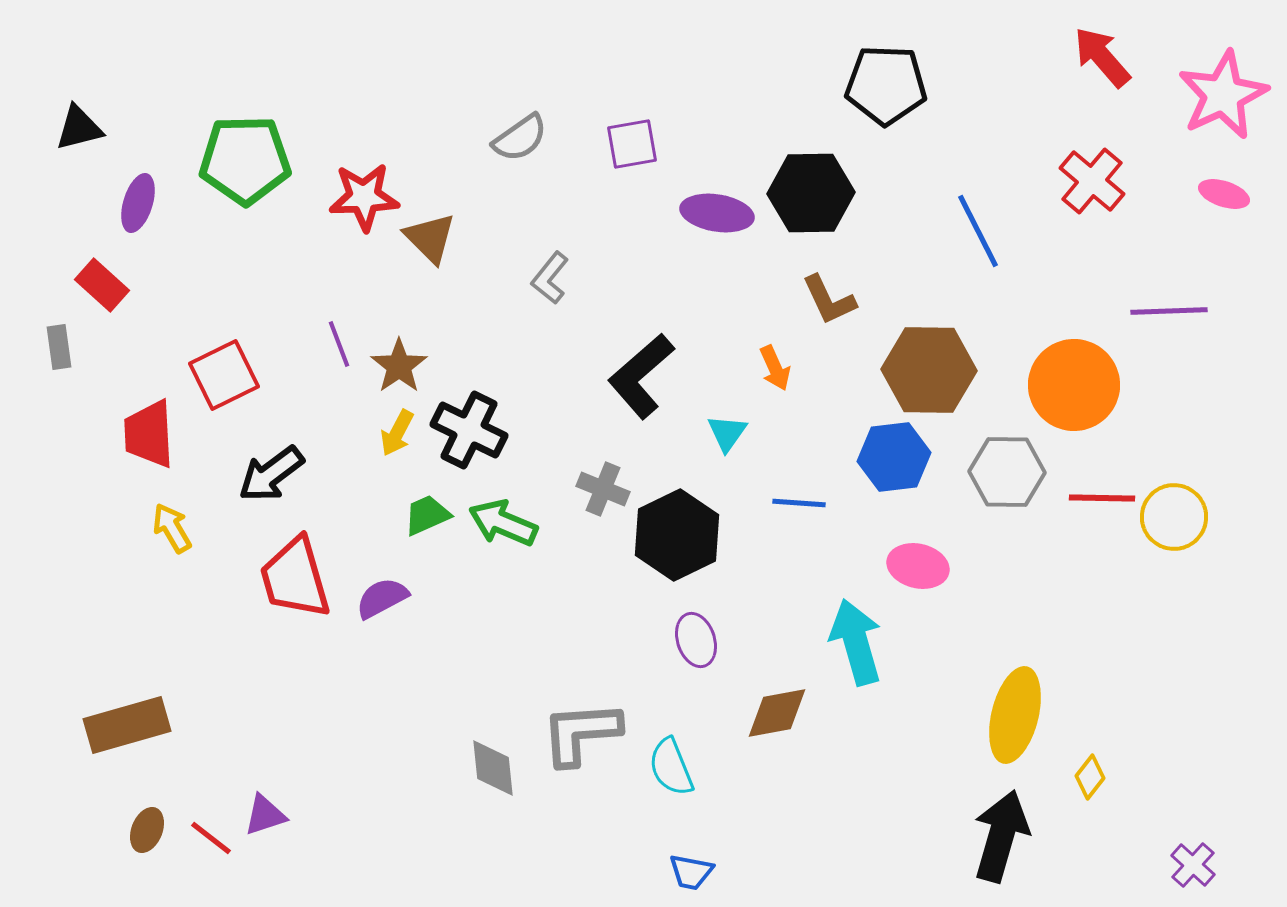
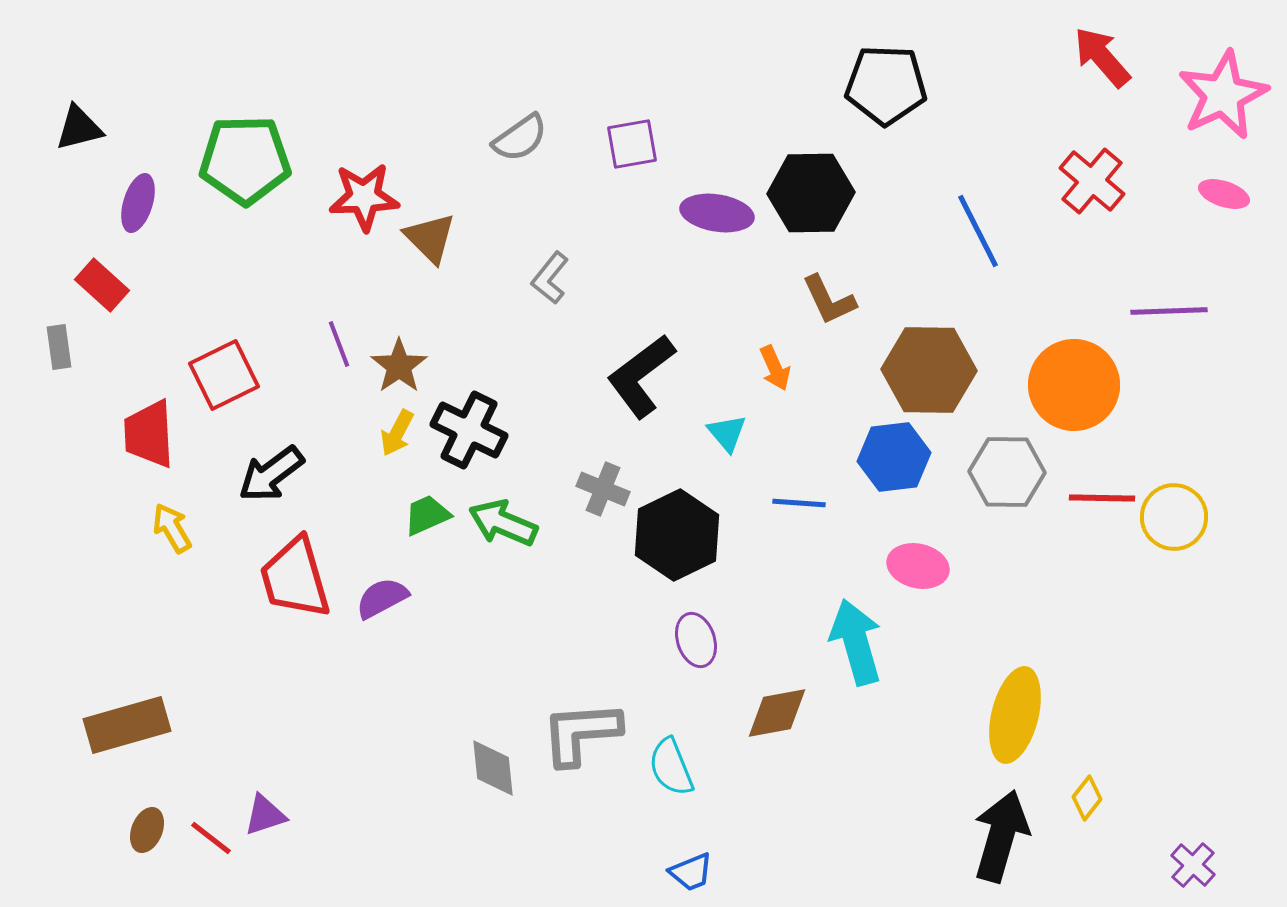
black L-shape at (641, 376): rotated 4 degrees clockwise
cyan triangle at (727, 433): rotated 15 degrees counterclockwise
yellow diamond at (1090, 777): moved 3 px left, 21 px down
blue trapezoid at (691, 872): rotated 33 degrees counterclockwise
